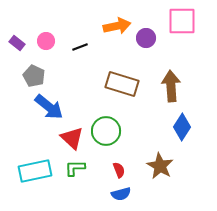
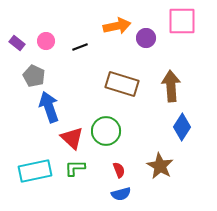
blue arrow: rotated 148 degrees counterclockwise
